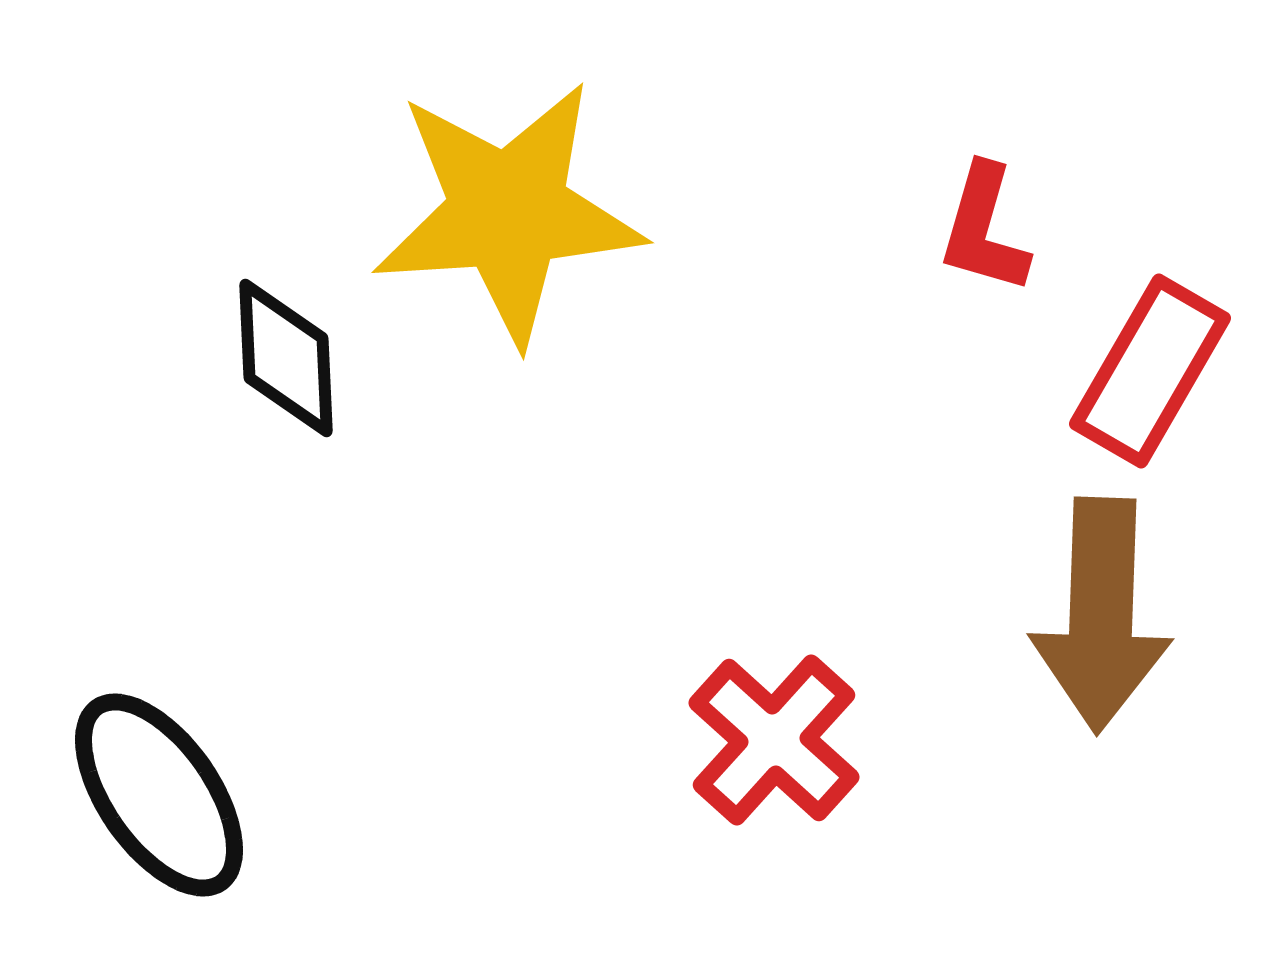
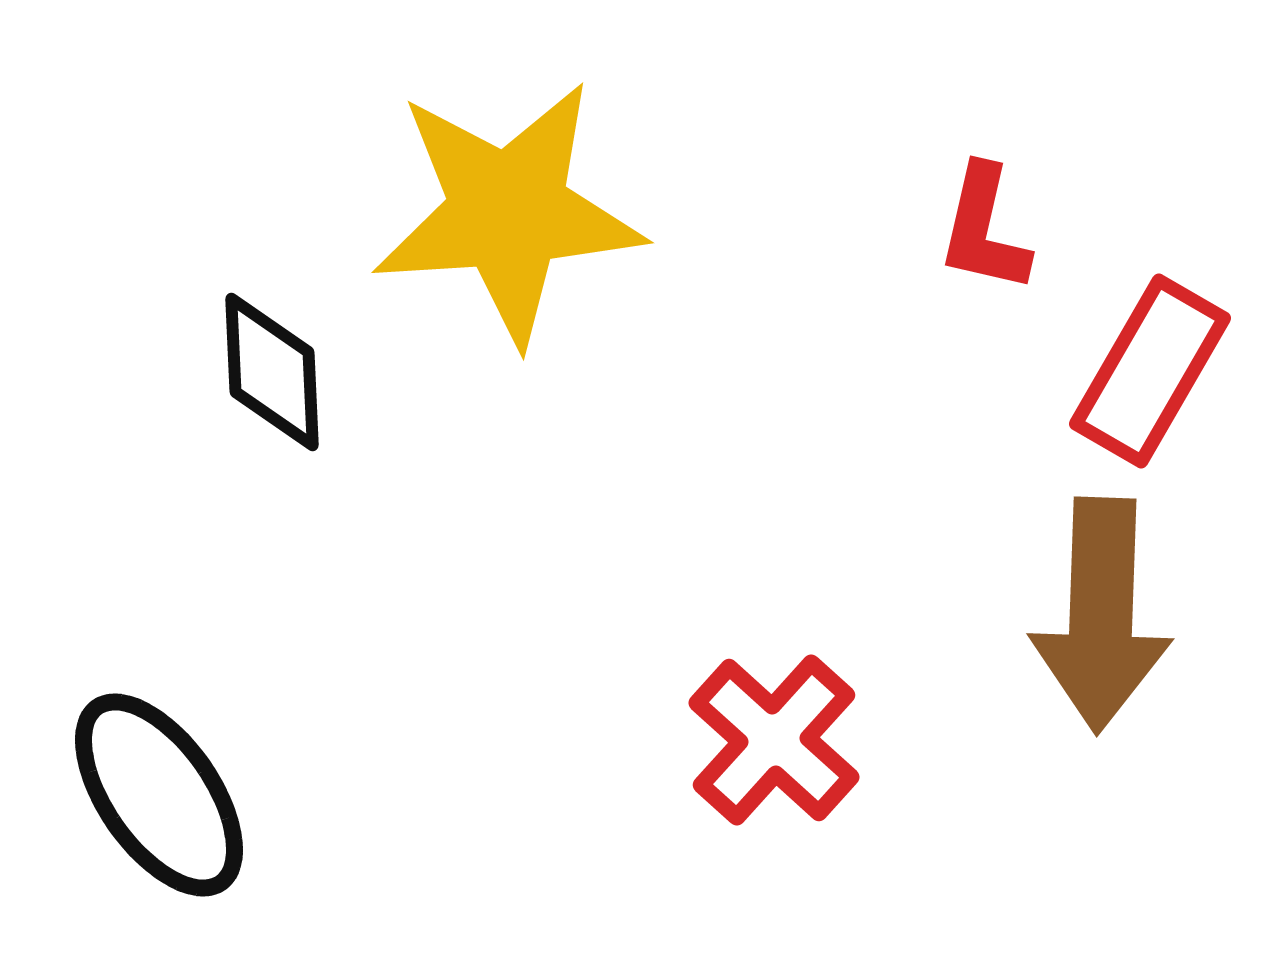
red L-shape: rotated 3 degrees counterclockwise
black diamond: moved 14 px left, 14 px down
